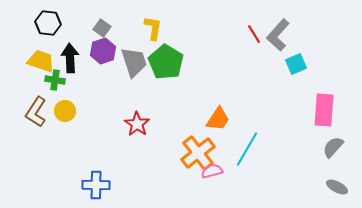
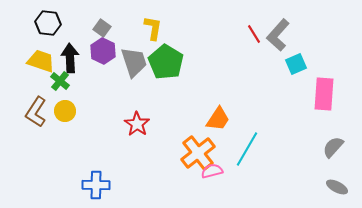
purple hexagon: rotated 15 degrees counterclockwise
green cross: moved 5 px right, 1 px down; rotated 30 degrees clockwise
pink rectangle: moved 16 px up
